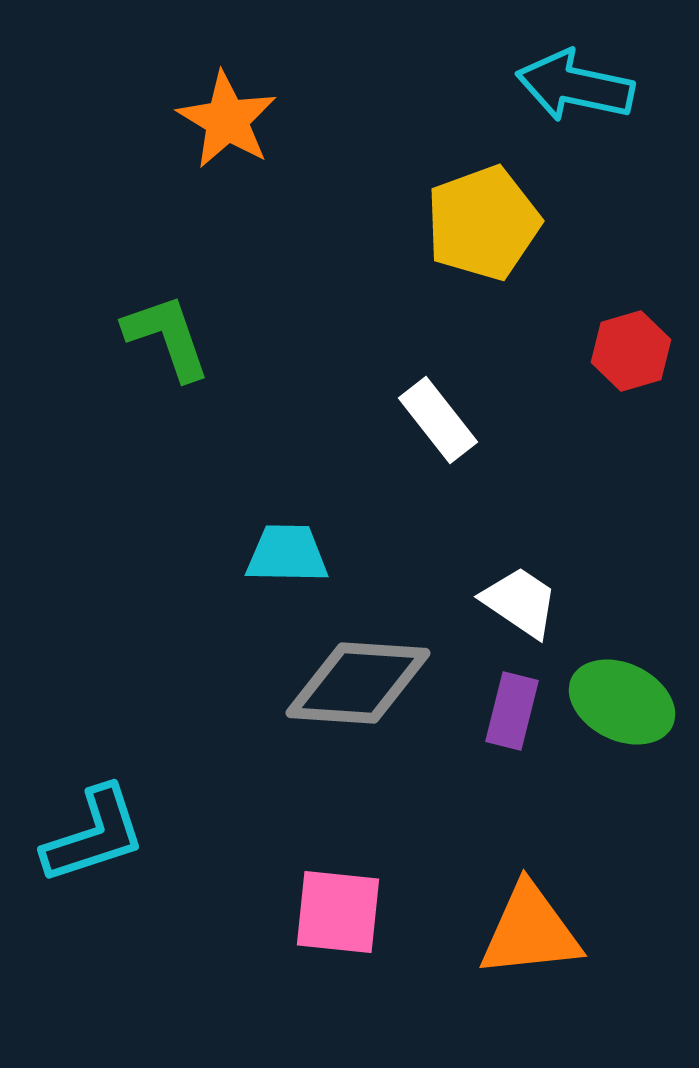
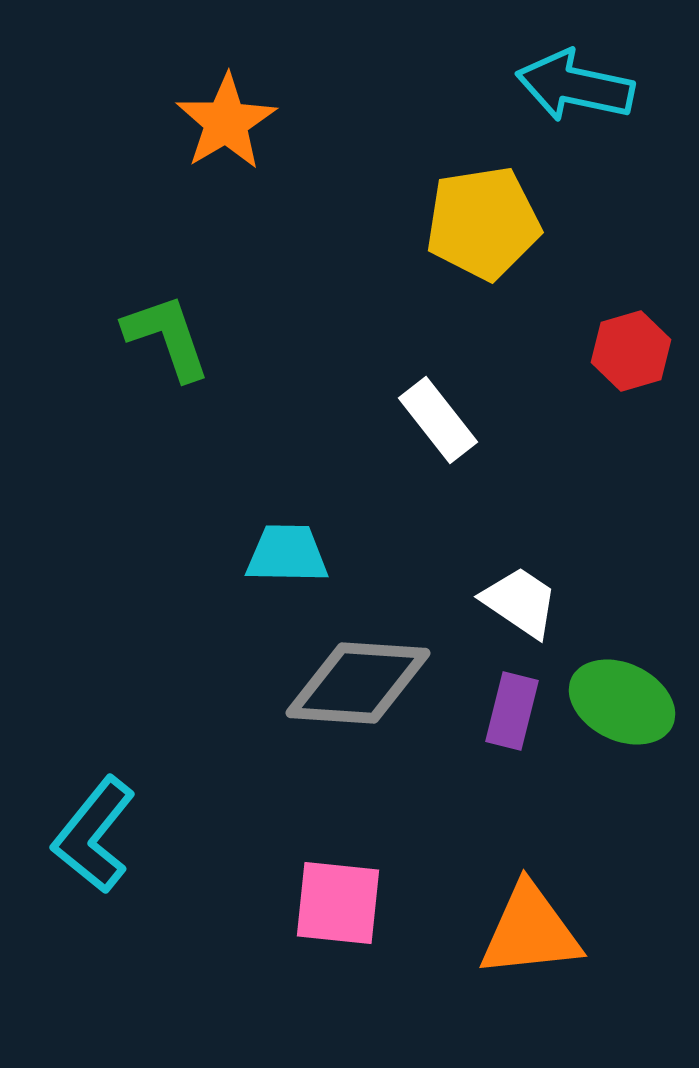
orange star: moved 1 px left, 2 px down; rotated 10 degrees clockwise
yellow pentagon: rotated 11 degrees clockwise
cyan L-shape: rotated 147 degrees clockwise
pink square: moved 9 px up
